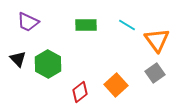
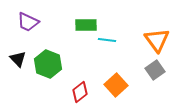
cyan line: moved 20 px left, 15 px down; rotated 24 degrees counterclockwise
green hexagon: rotated 8 degrees counterclockwise
gray square: moved 3 px up
